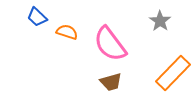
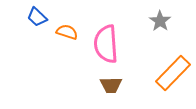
pink semicircle: moved 4 px left; rotated 33 degrees clockwise
brown trapezoid: moved 3 px down; rotated 15 degrees clockwise
